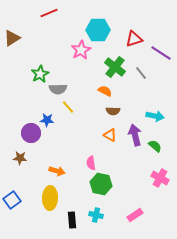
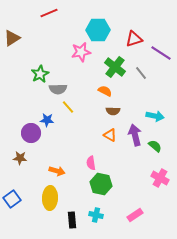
pink star: moved 2 px down; rotated 18 degrees clockwise
blue square: moved 1 px up
